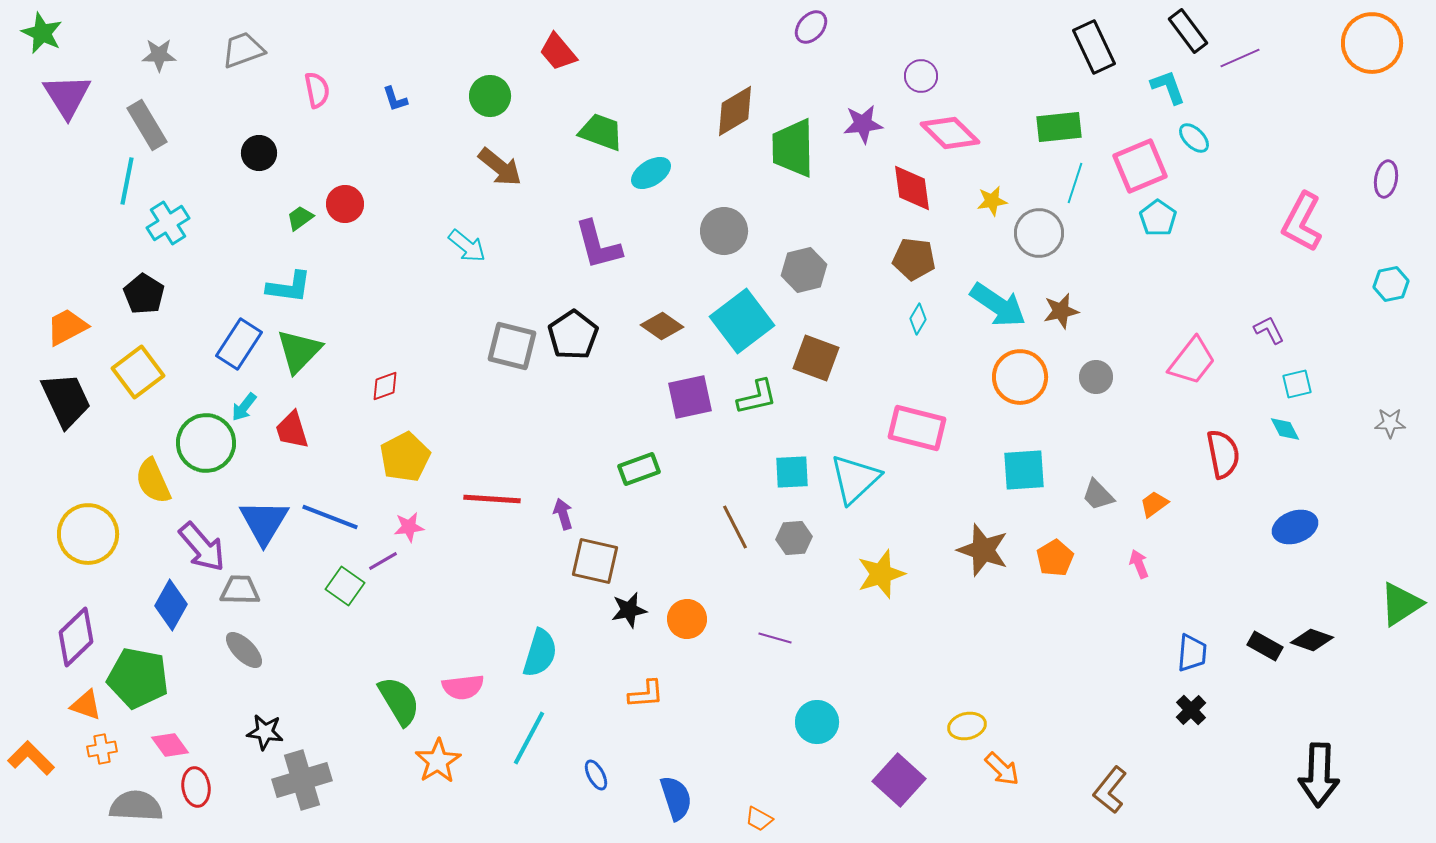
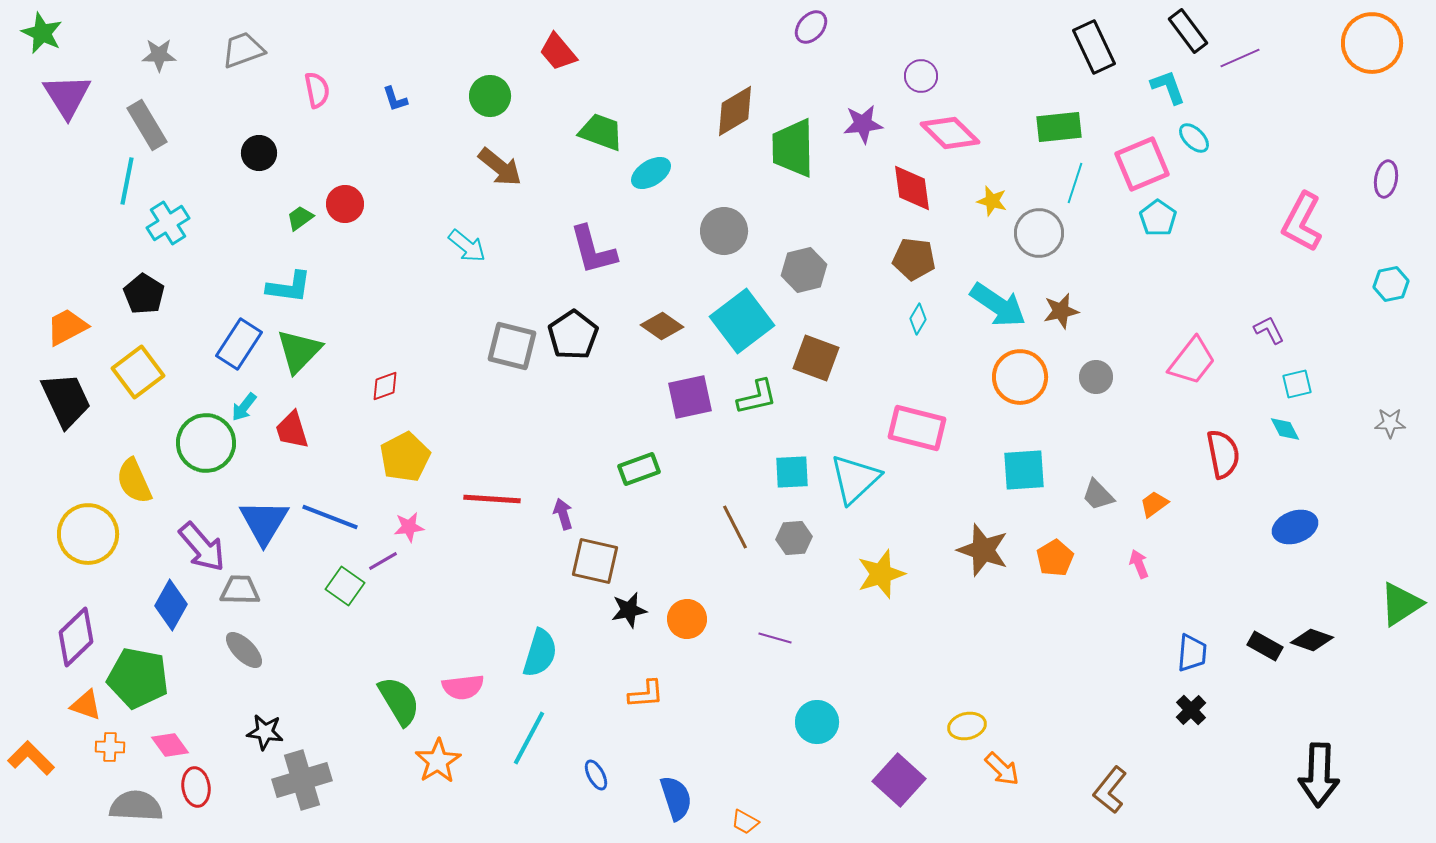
pink square at (1140, 166): moved 2 px right, 2 px up
yellow star at (992, 201): rotated 24 degrees clockwise
purple L-shape at (598, 245): moved 5 px left, 5 px down
yellow semicircle at (153, 481): moved 19 px left
orange cross at (102, 749): moved 8 px right, 2 px up; rotated 12 degrees clockwise
orange trapezoid at (759, 819): moved 14 px left, 3 px down
